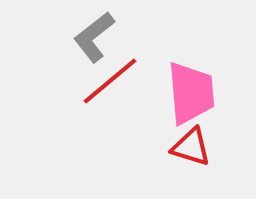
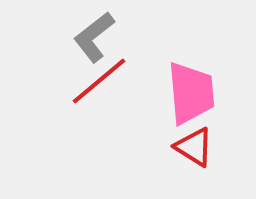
red line: moved 11 px left
red triangle: moved 3 px right; rotated 15 degrees clockwise
